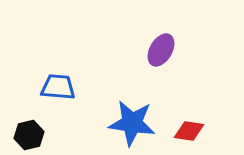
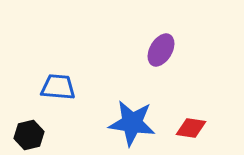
red diamond: moved 2 px right, 3 px up
